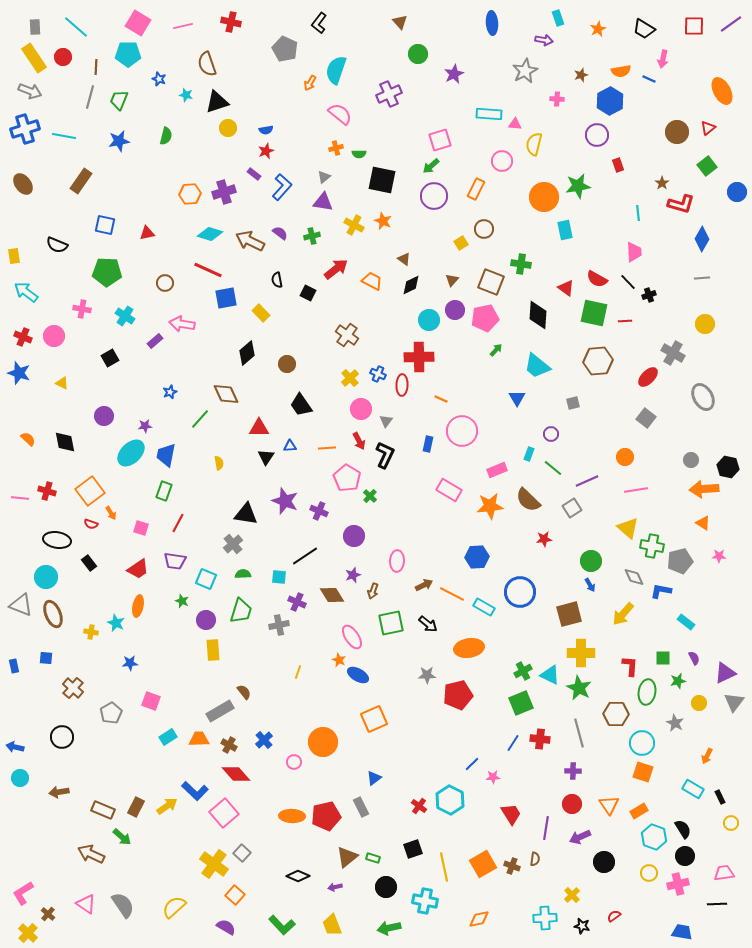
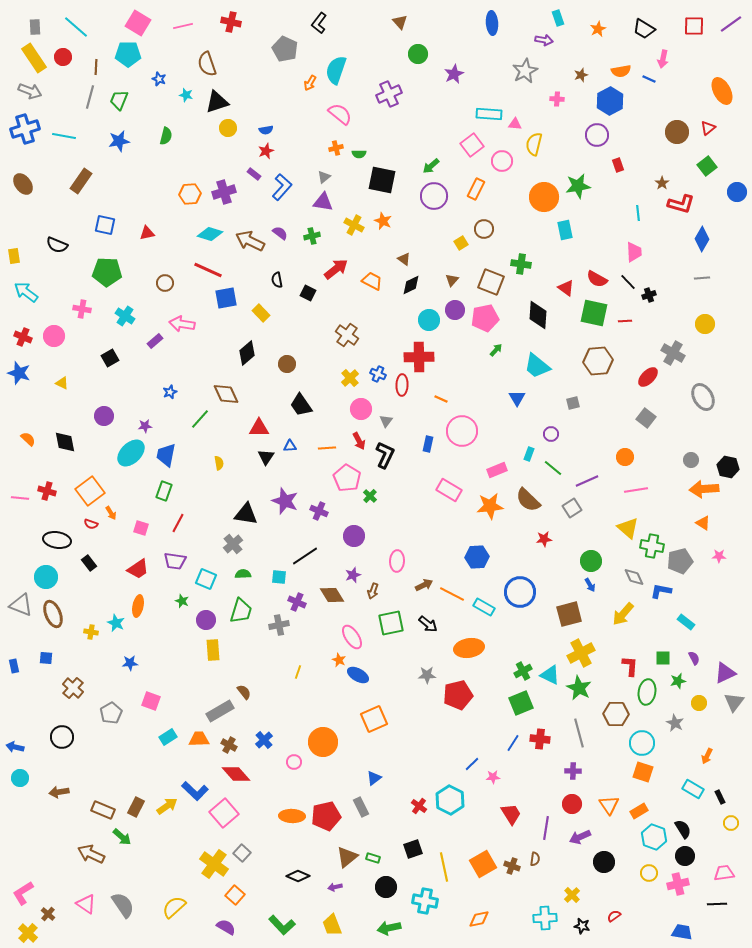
pink square at (440, 140): moved 32 px right, 5 px down; rotated 20 degrees counterclockwise
yellow cross at (581, 653): rotated 28 degrees counterclockwise
